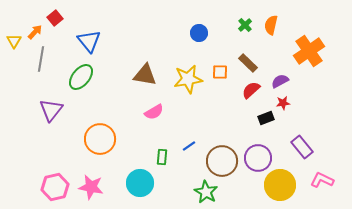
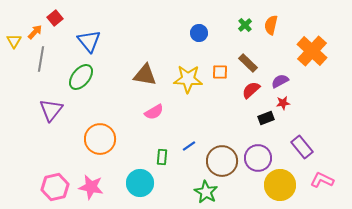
orange cross: moved 3 px right; rotated 12 degrees counterclockwise
yellow star: rotated 12 degrees clockwise
